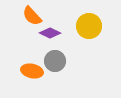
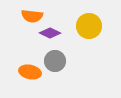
orange semicircle: rotated 40 degrees counterclockwise
orange ellipse: moved 2 px left, 1 px down
